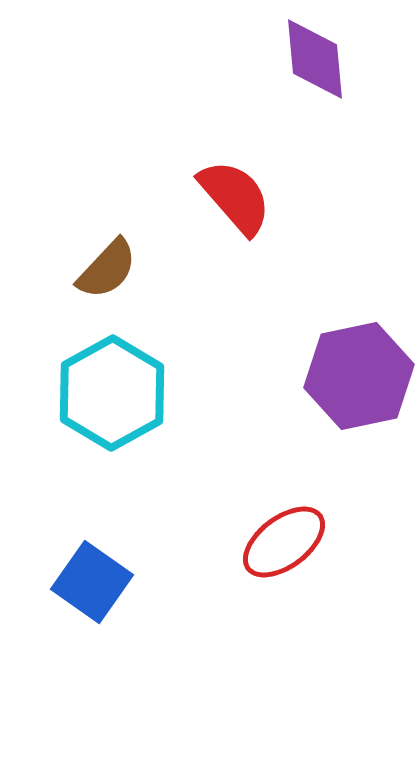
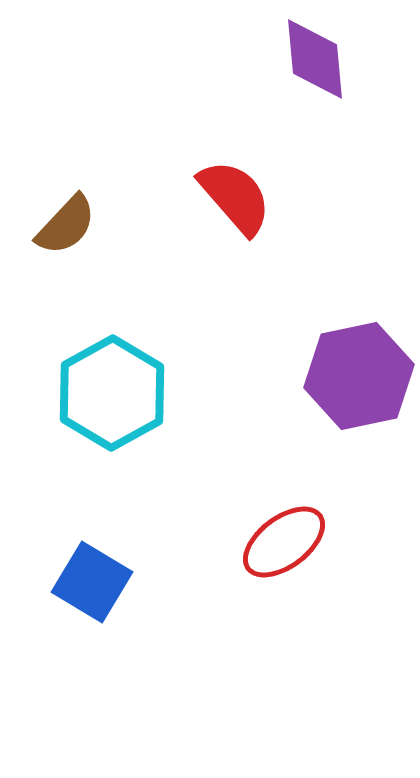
brown semicircle: moved 41 px left, 44 px up
blue square: rotated 4 degrees counterclockwise
